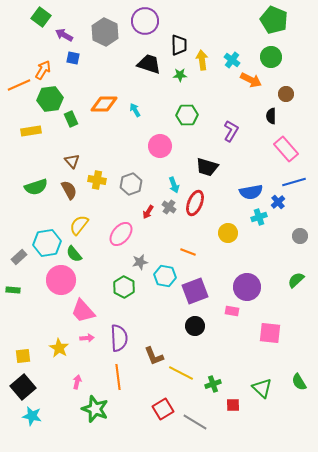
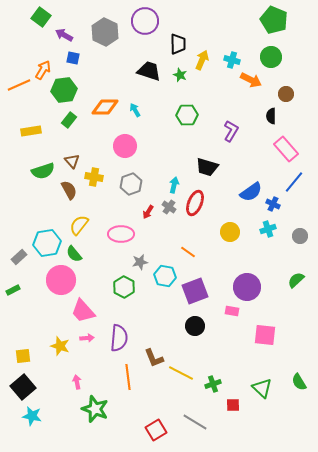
black trapezoid at (179, 45): moved 1 px left, 1 px up
yellow arrow at (202, 60): rotated 30 degrees clockwise
cyan cross at (232, 60): rotated 21 degrees counterclockwise
black trapezoid at (149, 64): moved 7 px down
green star at (180, 75): rotated 24 degrees clockwise
green hexagon at (50, 99): moved 14 px right, 9 px up
orange diamond at (104, 104): moved 1 px right, 3 px down
green rectangle at (71, 119): moved 2 px left, 1 px down; rotated 63 degrees clockwise
pink circle at (160, 146): moved 35 px left
yellow cross at (97, 180): moved 3 px left, 3 px up
blue line at (294, 182): rotated 35 degrees counterclockwise
cyan arrow at (174, 185): rotated 147 degrees counterclockwise
green semicircle at (36, 187): moved 7 px right, 16 px up
blue semicircle at (251, 192): rotated 25 degrees counterclockwise
blue cross at (278, 202): moved 5 px left, 2 px down; rotated 24 degrees counterclockwise
cyan cross at (259, 217): moved 9 px right, 12 px down
yellow circle at (228, 233): moved 2 px right, 1 px up
pink ellipse at (121, 234): rotated 50 degrees clockwise
orange line at (188, 252): rotated 14 degrees clockwise
green rectangle at (13, 290): rotated 32 degrees counterclockwise
pink square at (270, 333): moved 5 px left, 2 px down
purple semicircle at (119, 338): rotated 8 degrees clockwise
yellow star at (59, 348): moved 1 px right, 2 px up; rotated 12 degrees counterclockwise
brown L-shape at (154, 356): moved 2 px down
orange line at (118, 377): moved 10 px right
pink arrow at (77, 382): rotated 24 degrees counterclockwise
red square at (163, 409): moved 7 px left, 21 px down
